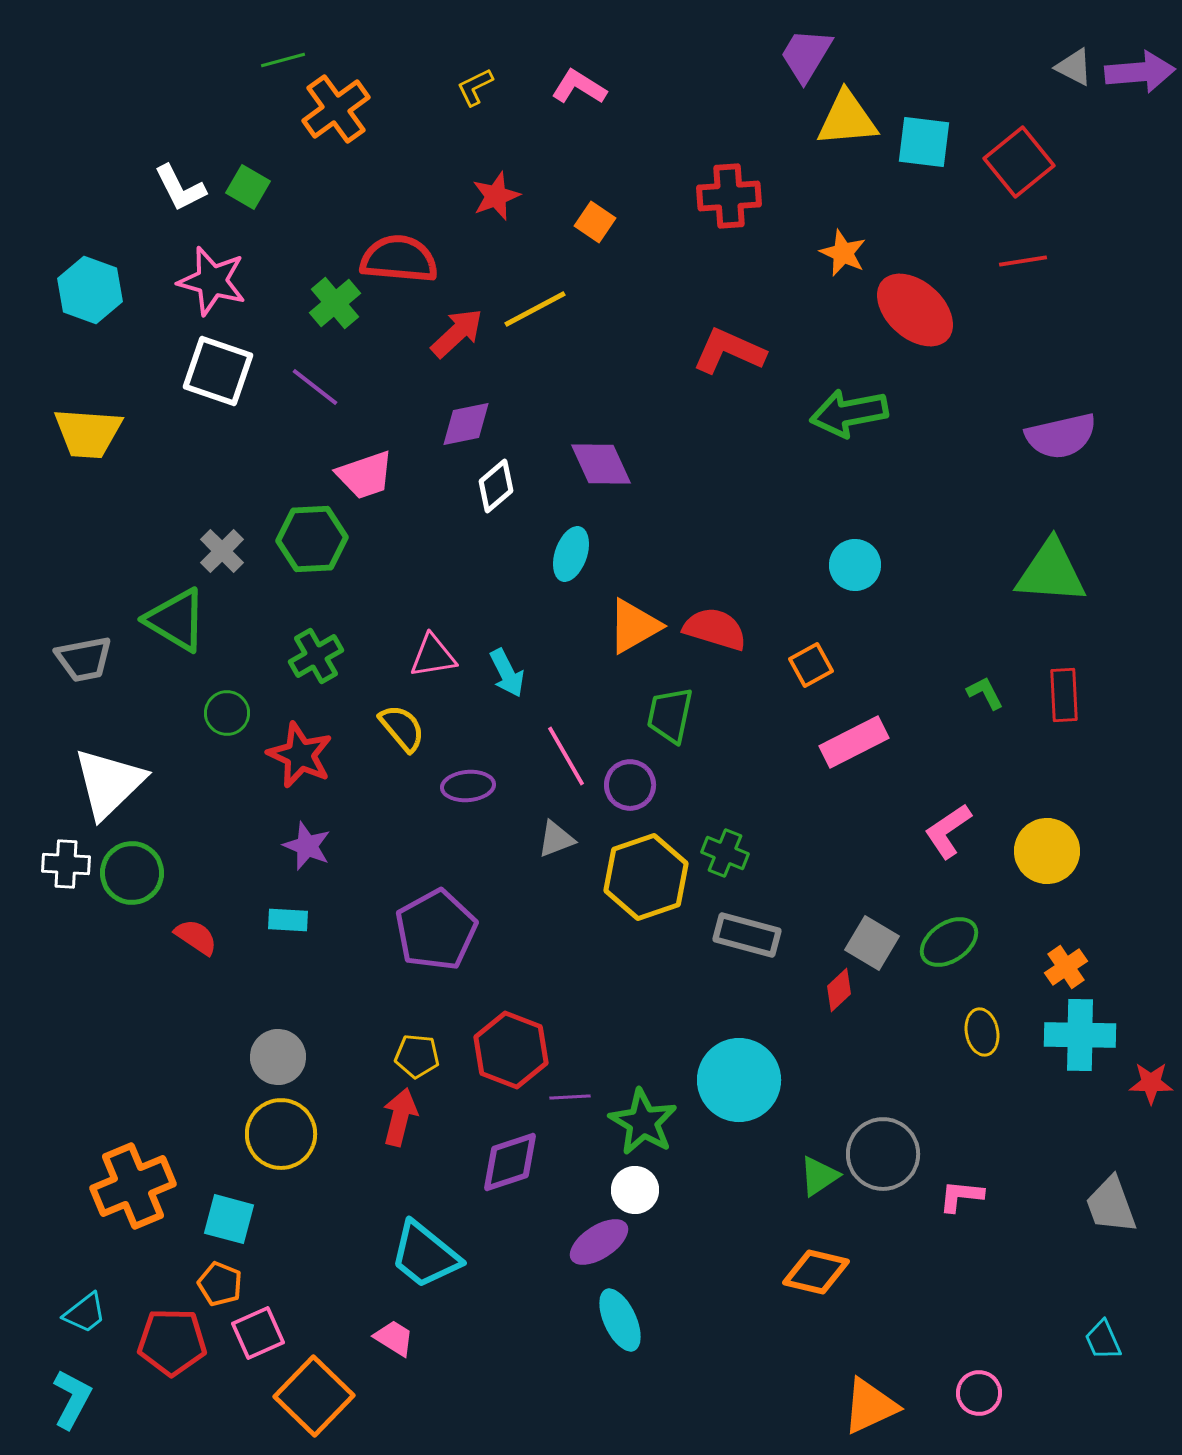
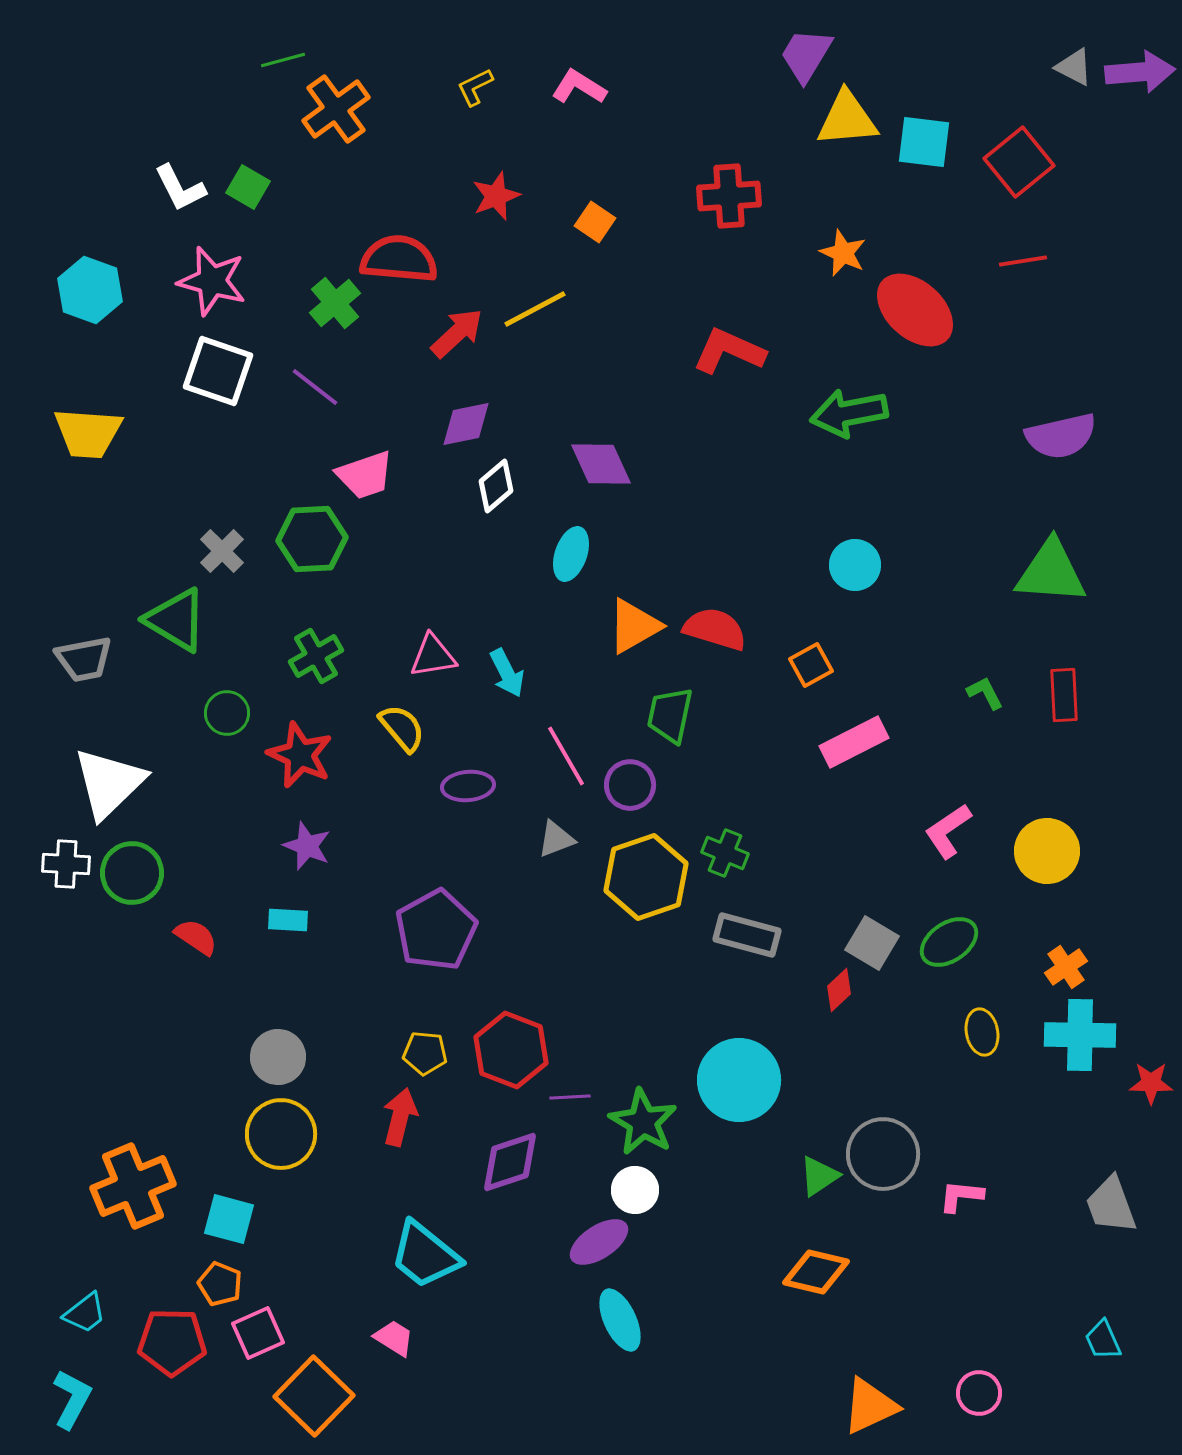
yellow pentagon at (417, 1056): moved 8 px right, 3 px up
